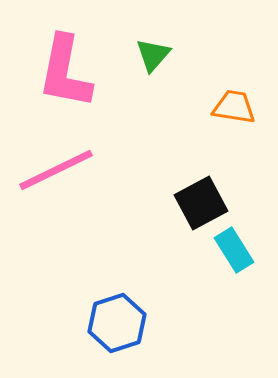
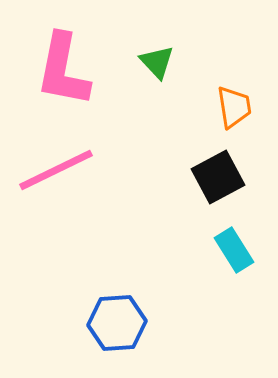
green triangle: moved 4 px right, 7 px down; rotated 24 degrees counterclockwise
pink L-shape: moved 2 px left, 2 px up
orange trapezoid: rotated 72 degrees clockwise
black square: moved 17 px right, 26 px up
blue hexagon: rotated 14 degrees clockwise
